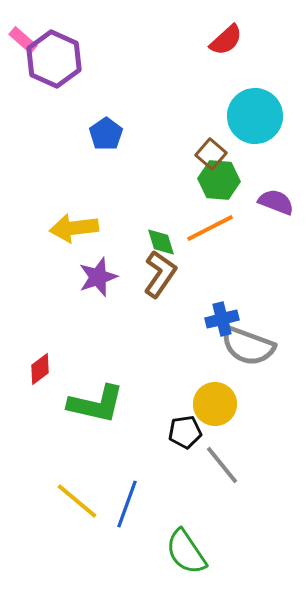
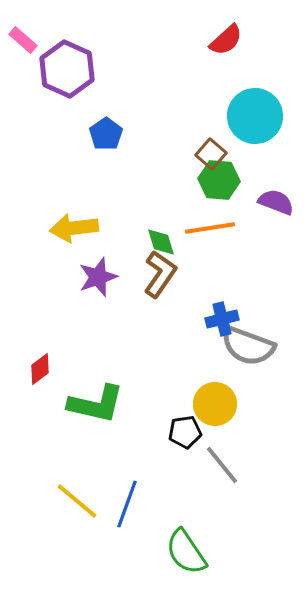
purple hexagon: moved 13 px right, 10 px down
orange line: rotated 18 degrees clockwise
